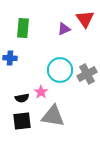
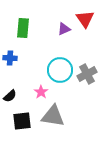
black semicircle: moved 12 px left, 2 px up; rotated 32 degrees counterclockwise
